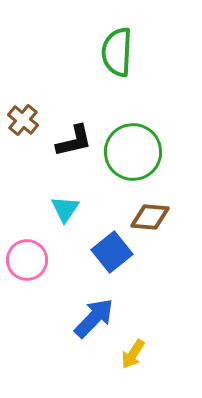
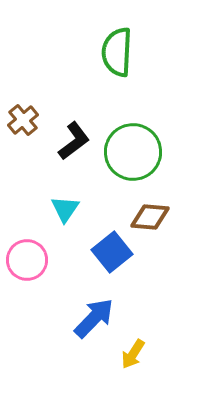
brown cross: rotated 12 degrees clockwise
black L-shape: rotated 24 degrees counterclockwise
